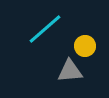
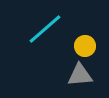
gray triangle: moved 10 px right, 4 px down
